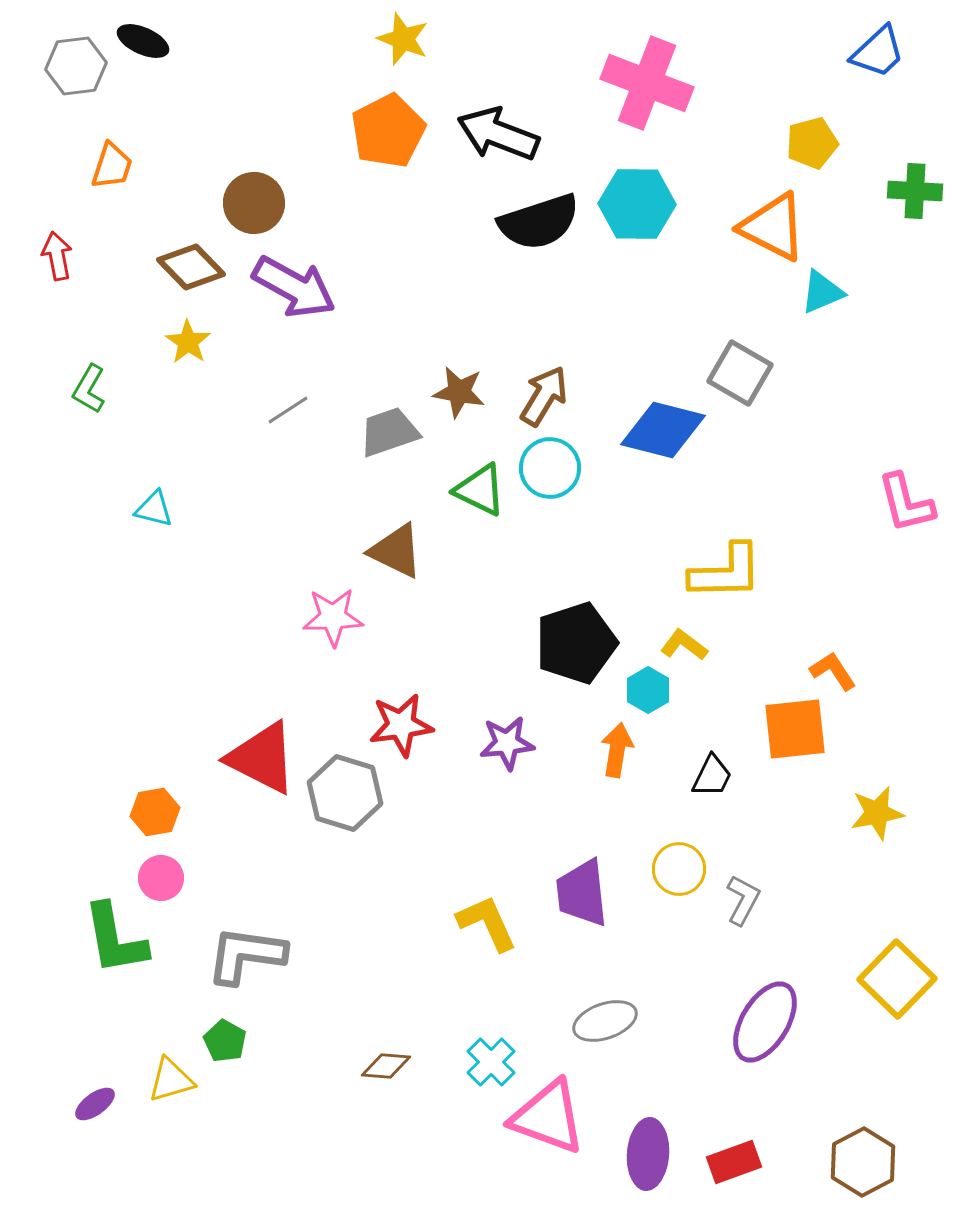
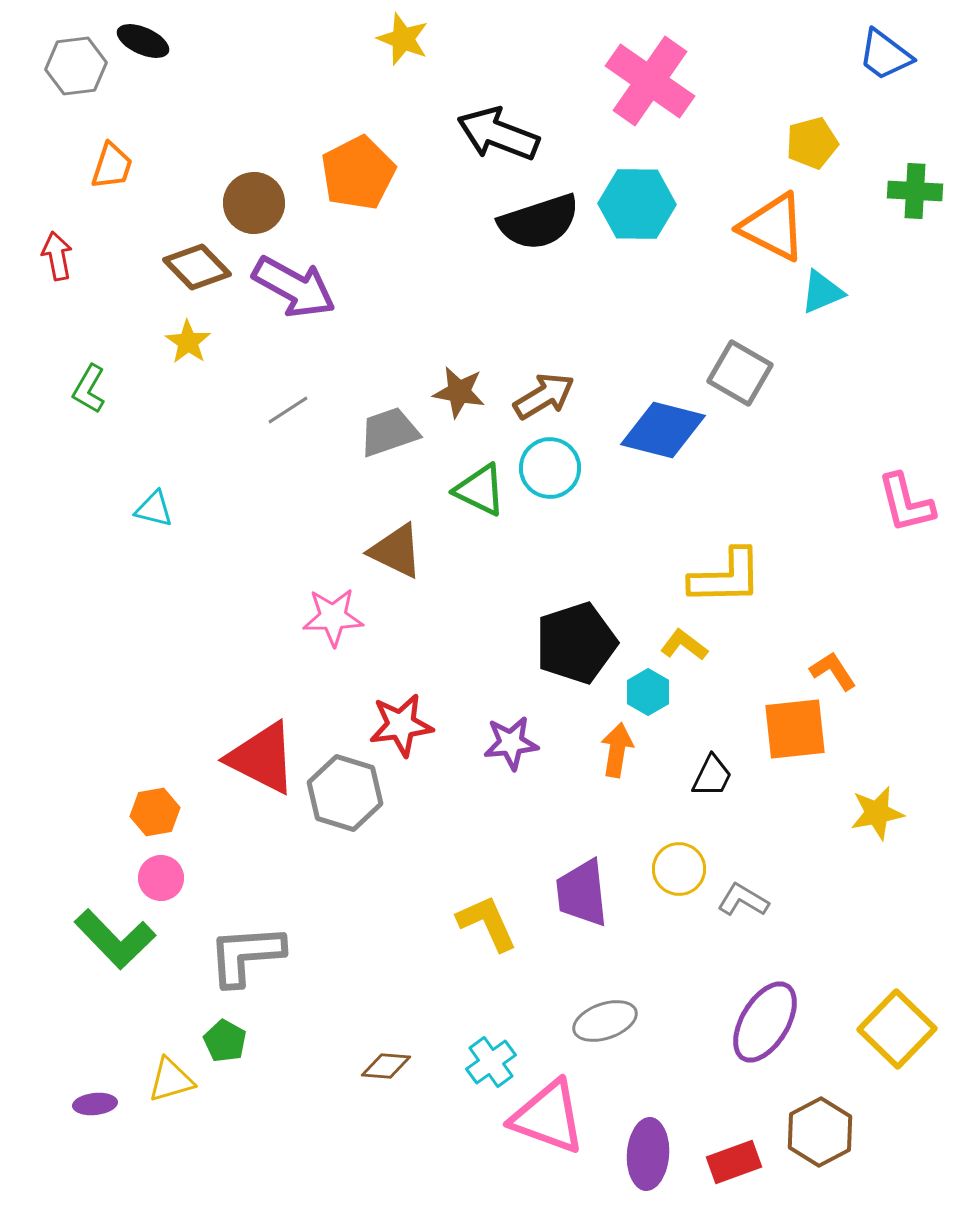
blue trapezoid at (878, 52): moved 7 px right, 3 px down; rotated 80 degrees clockwise
pink cross at (647, 83): moved 3 px right, 2 px up; rotated 14 degrees clockwise
orange pentagon at (388, 131): moved 30 px left, 42 px down
brown diamond at (191, 267): moved 6 px right
brown arrow at (544, 396): rotated 28 degrees clockwise
yellow L-shape at (726, 572): moved 5 px down
cyan hexagon at (648, 690): moved 2 px down
purple star at (507, 743): moved 4 px right
gray L-shape at (743, 900): rotated 87 degrees counterclockwise
green L-shape at (115, 939): rotated 34 degrees counterclockwise
gray L-shape at (246, 955): rotated 12 degrees counterclockwise
yellow square at (897, 979): moved 50 px down
cyan cross at (491, 1062): rotated 9 degrees clockwise
purple ellipse at (95, 1104): rotated 30 degrees clockwise
brown hexagon at (863, 1162): moved 43 px left, 30 px up
